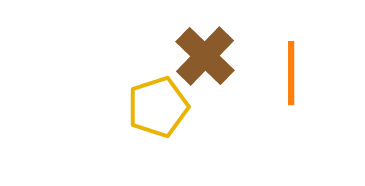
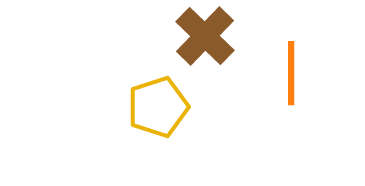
brown cross: moved 20 px up
